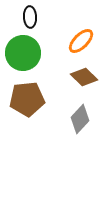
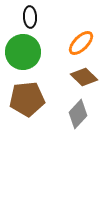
orange ellipse: moved 2 px down
green circle: moved 1 px up
gray diamond: moved 2 px left, 5 px up
